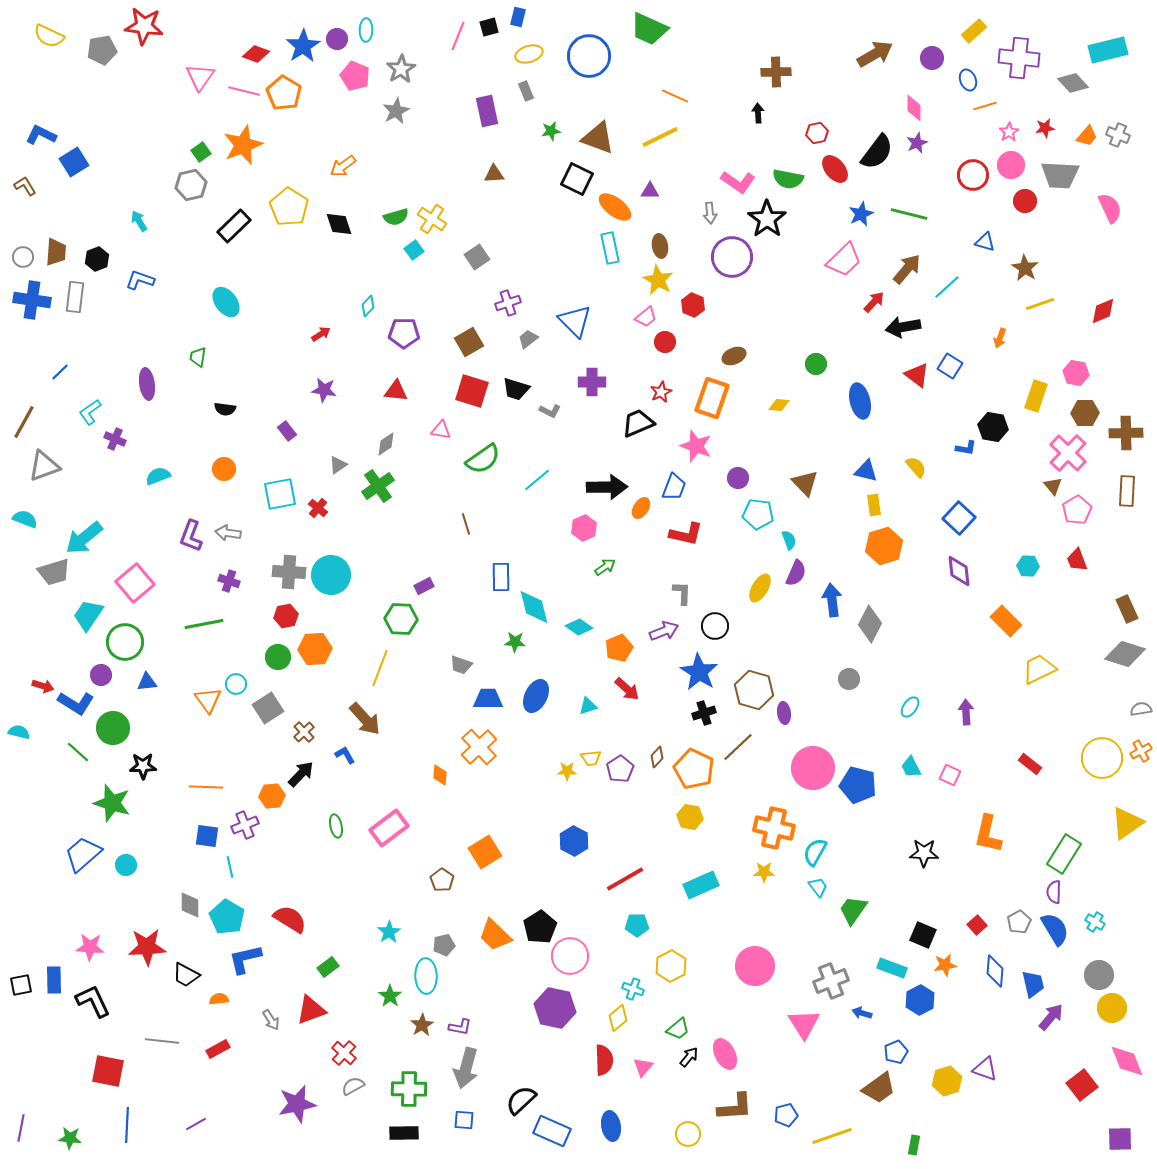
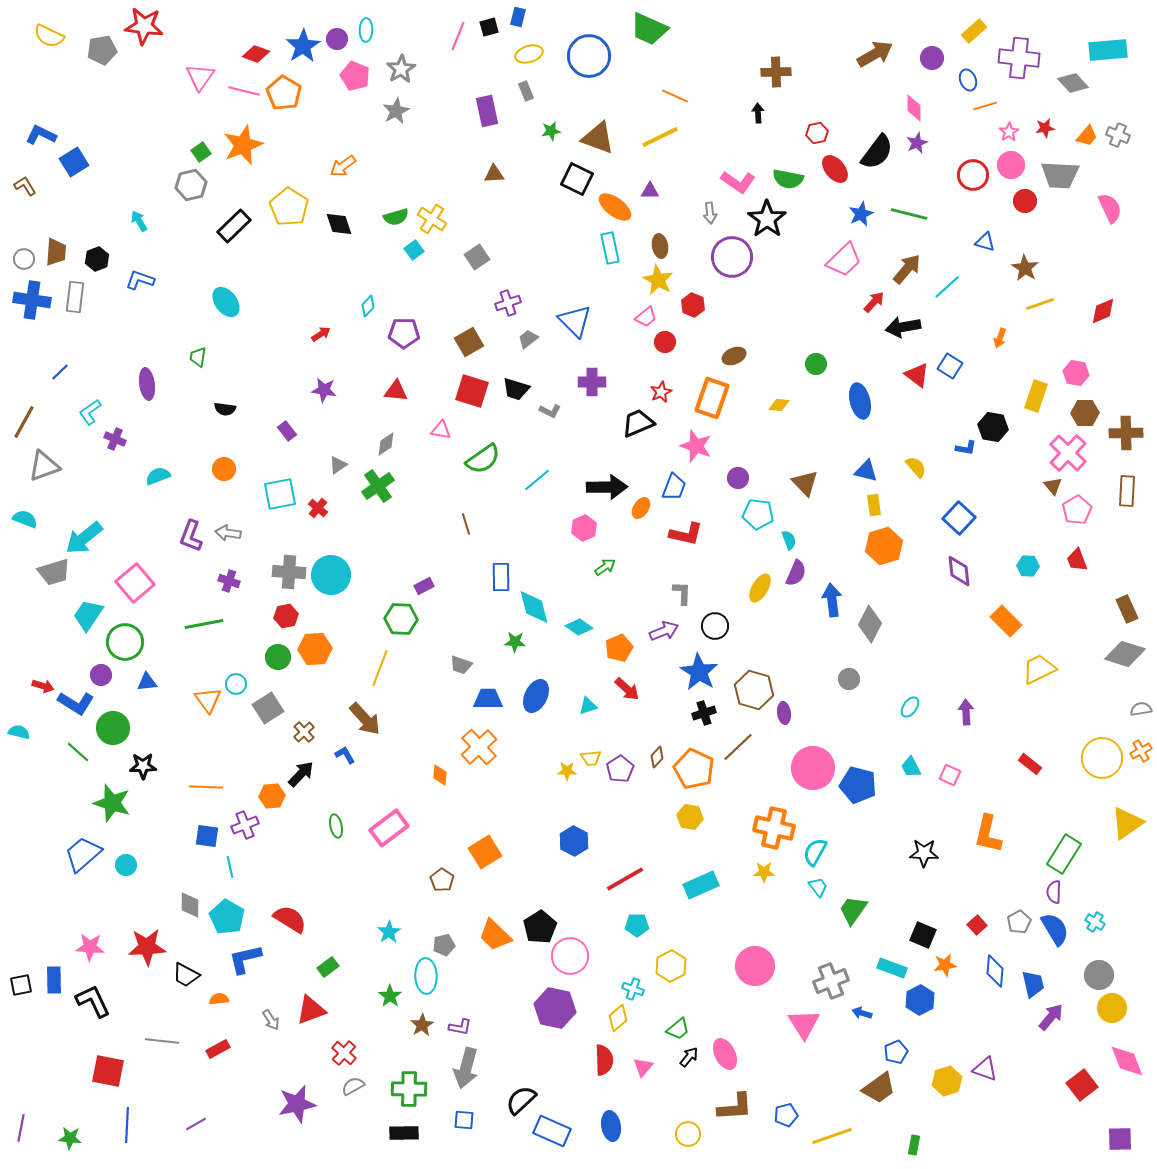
cyan rectangle at (1108, 50): rotated 9 degrees clockwise
gray circle at (23, 257): moved 1 px right, 2 px down
